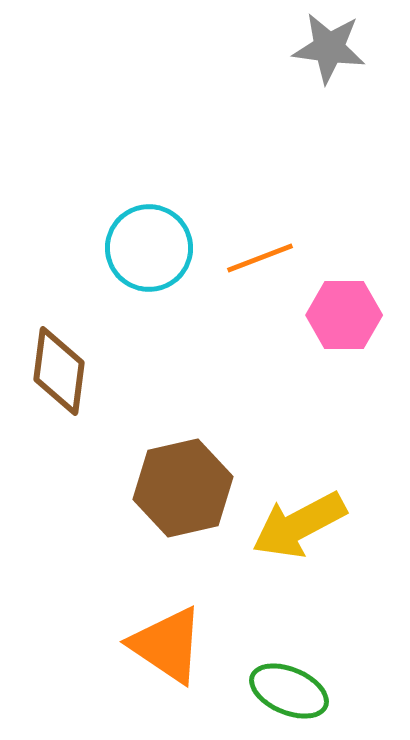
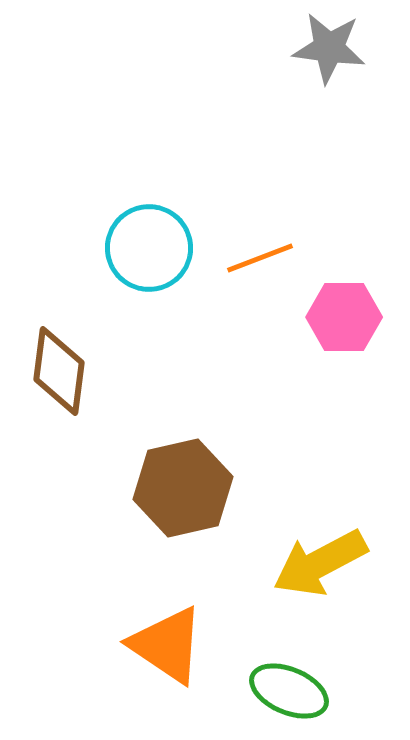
pink hexagon: moved 2 px down
yellow arrow: moved 21 px right, 38 px down
